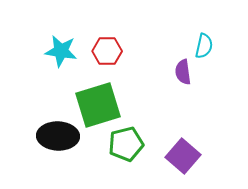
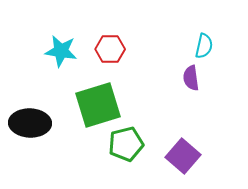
red hexagon: moved 3 px right, 2 px up
purple semicircle: moved 8 px right, 6 px down
black ellipse: moved 28 px left, 13 px up
